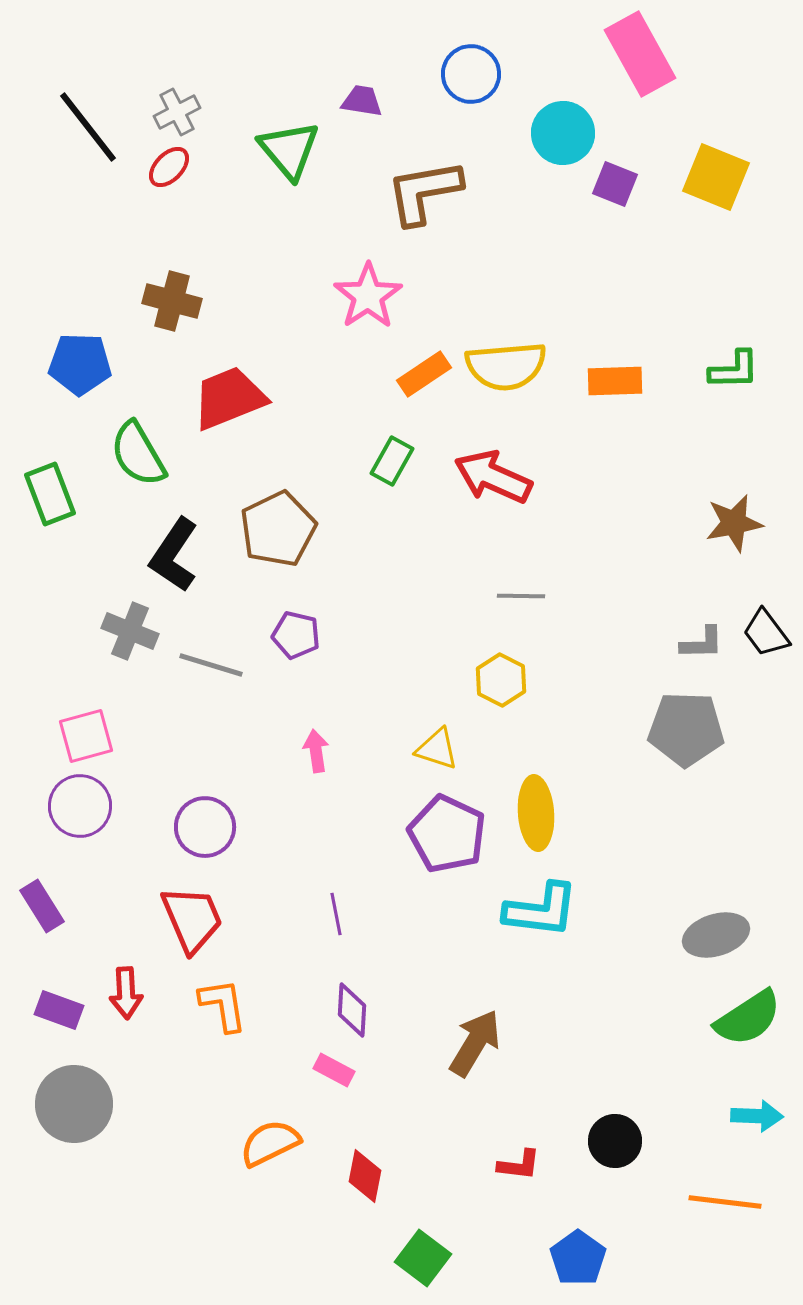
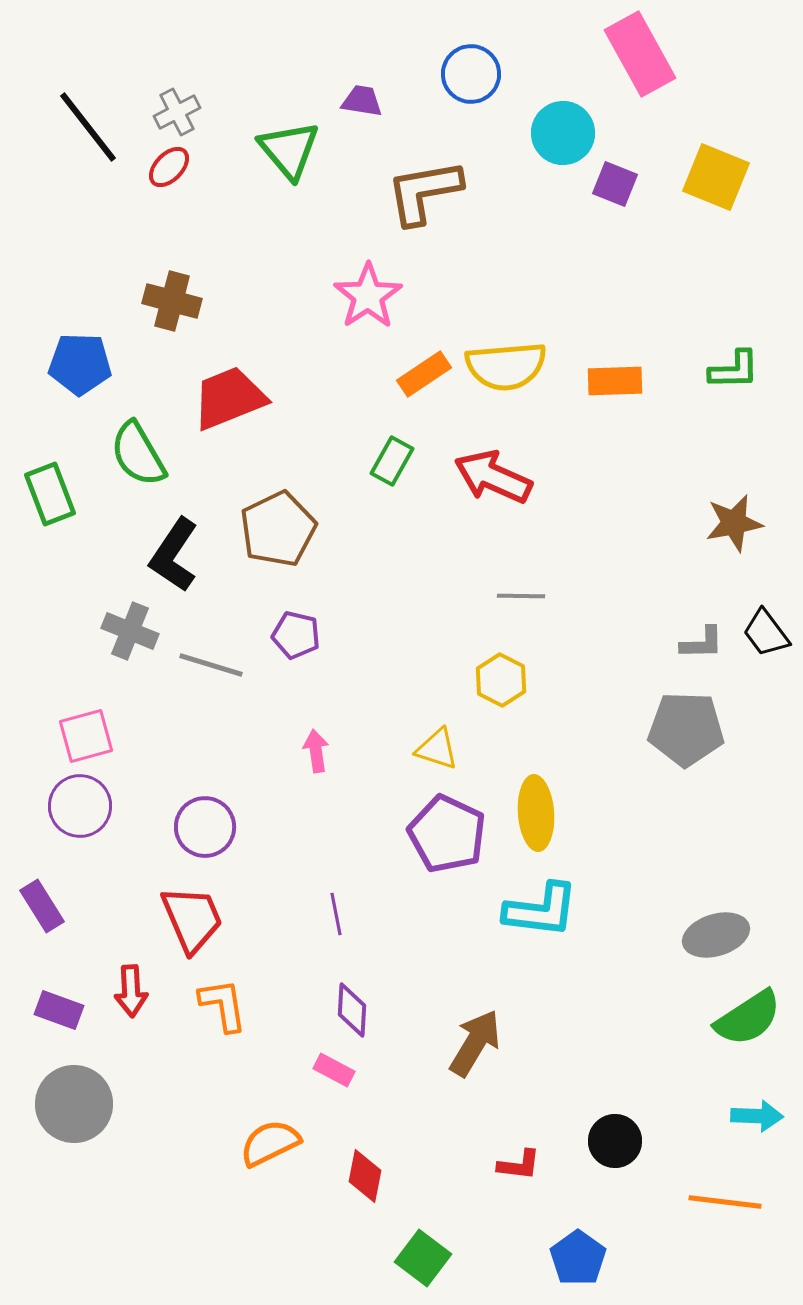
red arrow at (126, 993): moved 5 px right, 2 px up
